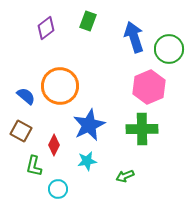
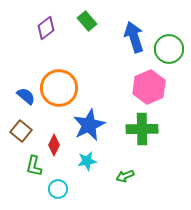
green rectangle: moved 1 px left; rotated 60 degrees counterclockwise
orange circle: moved 1 px left, 2 px down
brown square: rotated 10 degrees clockwise
